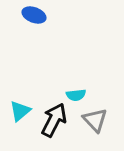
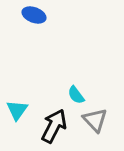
cyan semicircle: rotated 60 degrees clockwise
cyan triangle: moved 3 px left, 1 px up; rotated 15 degrees counterclockwise
black arrow: moved 6 px down
